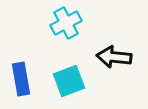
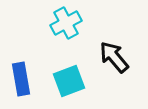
black arrow: rotated 44 degrees clockwise
